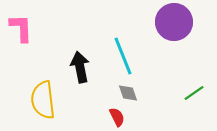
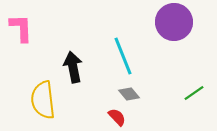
black arrow: moved 7 px left
gray diamond: moved 1 px right, 1 px down; rotated 20 degrees counterclockwise
red semicircle: rotated 18 degrees counterclockwise
